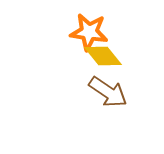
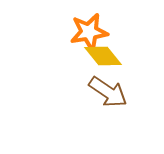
orange star: rotated 18 degrees counterclockwise
